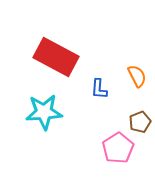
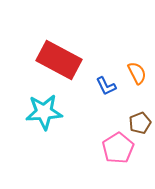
red rectangle: moved 3 px right, 3 px down
orange semicircle: moved 3 px up
blue L-shape: moved 7 px right, 3 px up; rotated 30 degrees counterclockwise
brown pentagon: moved 1 px down
